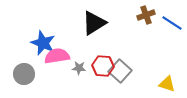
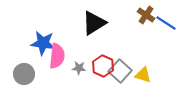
brown cross: rotated 36 degrees counterclockwise
blue line: moved 6 px left
blue star: rotated 15 degrees counterclockwise
pink semicircle: rotated 105 degrees clockwise
red hexagon: rotated 20 degrees clockwise
yellow triangle: moved 24 px left, 9 px up
